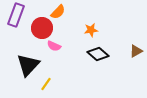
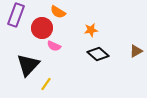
orange semicircle: rotated 77 degrees clockwise
